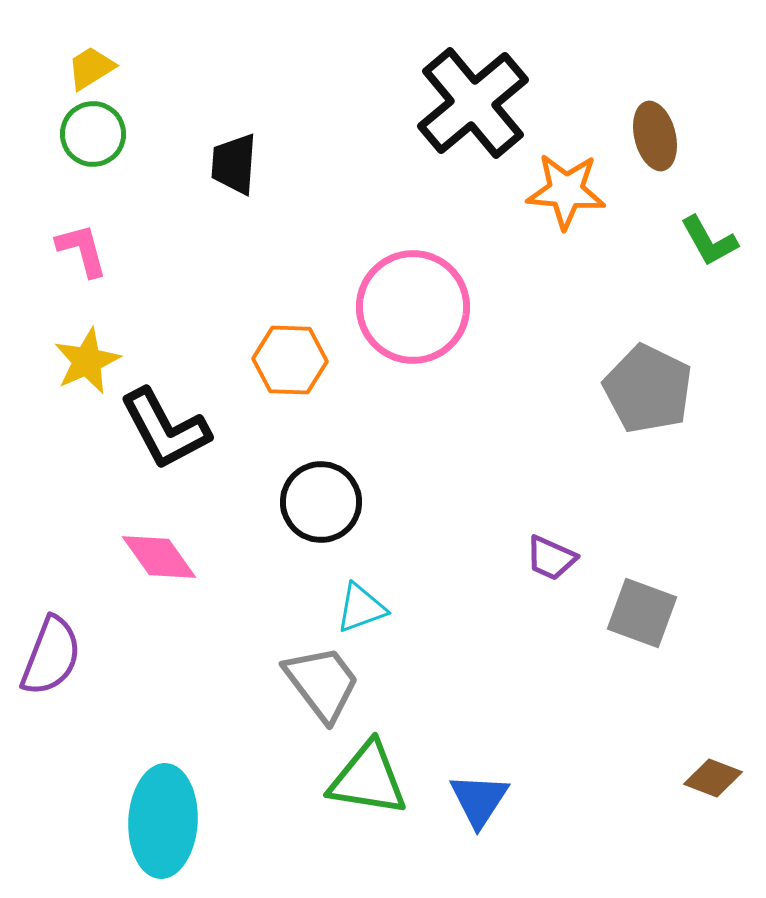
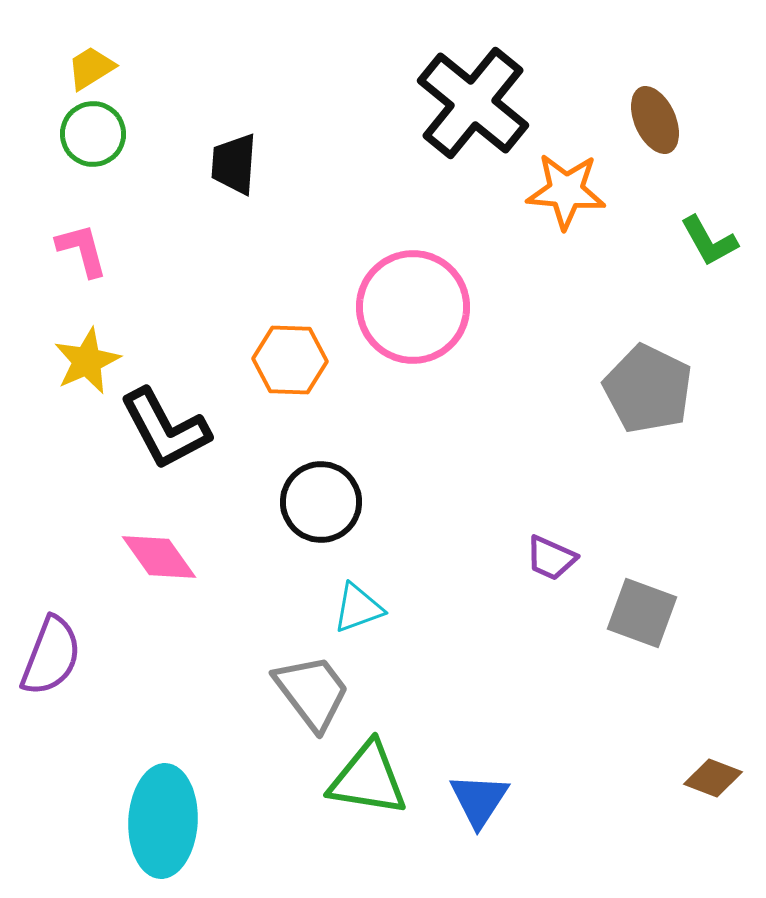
black cross: rotated 11 degrees counterclockwise
brown ellipse: moved 16 px up; rotated 10 degrees counterclockwise
cyan triangle: moved 3 px left
gray trapezoid: moved 10 px left, 9 px down
